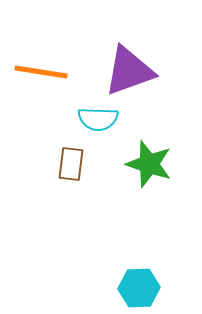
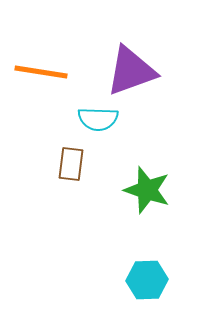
purple triangle: moved 2 px right
green star: moved 2 px left, 26 px down
cyan hexagon: moved 8 px right, 8 px up
